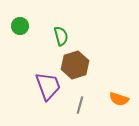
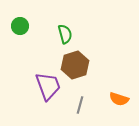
green semicircle: moved 4 px right, 2 px up
